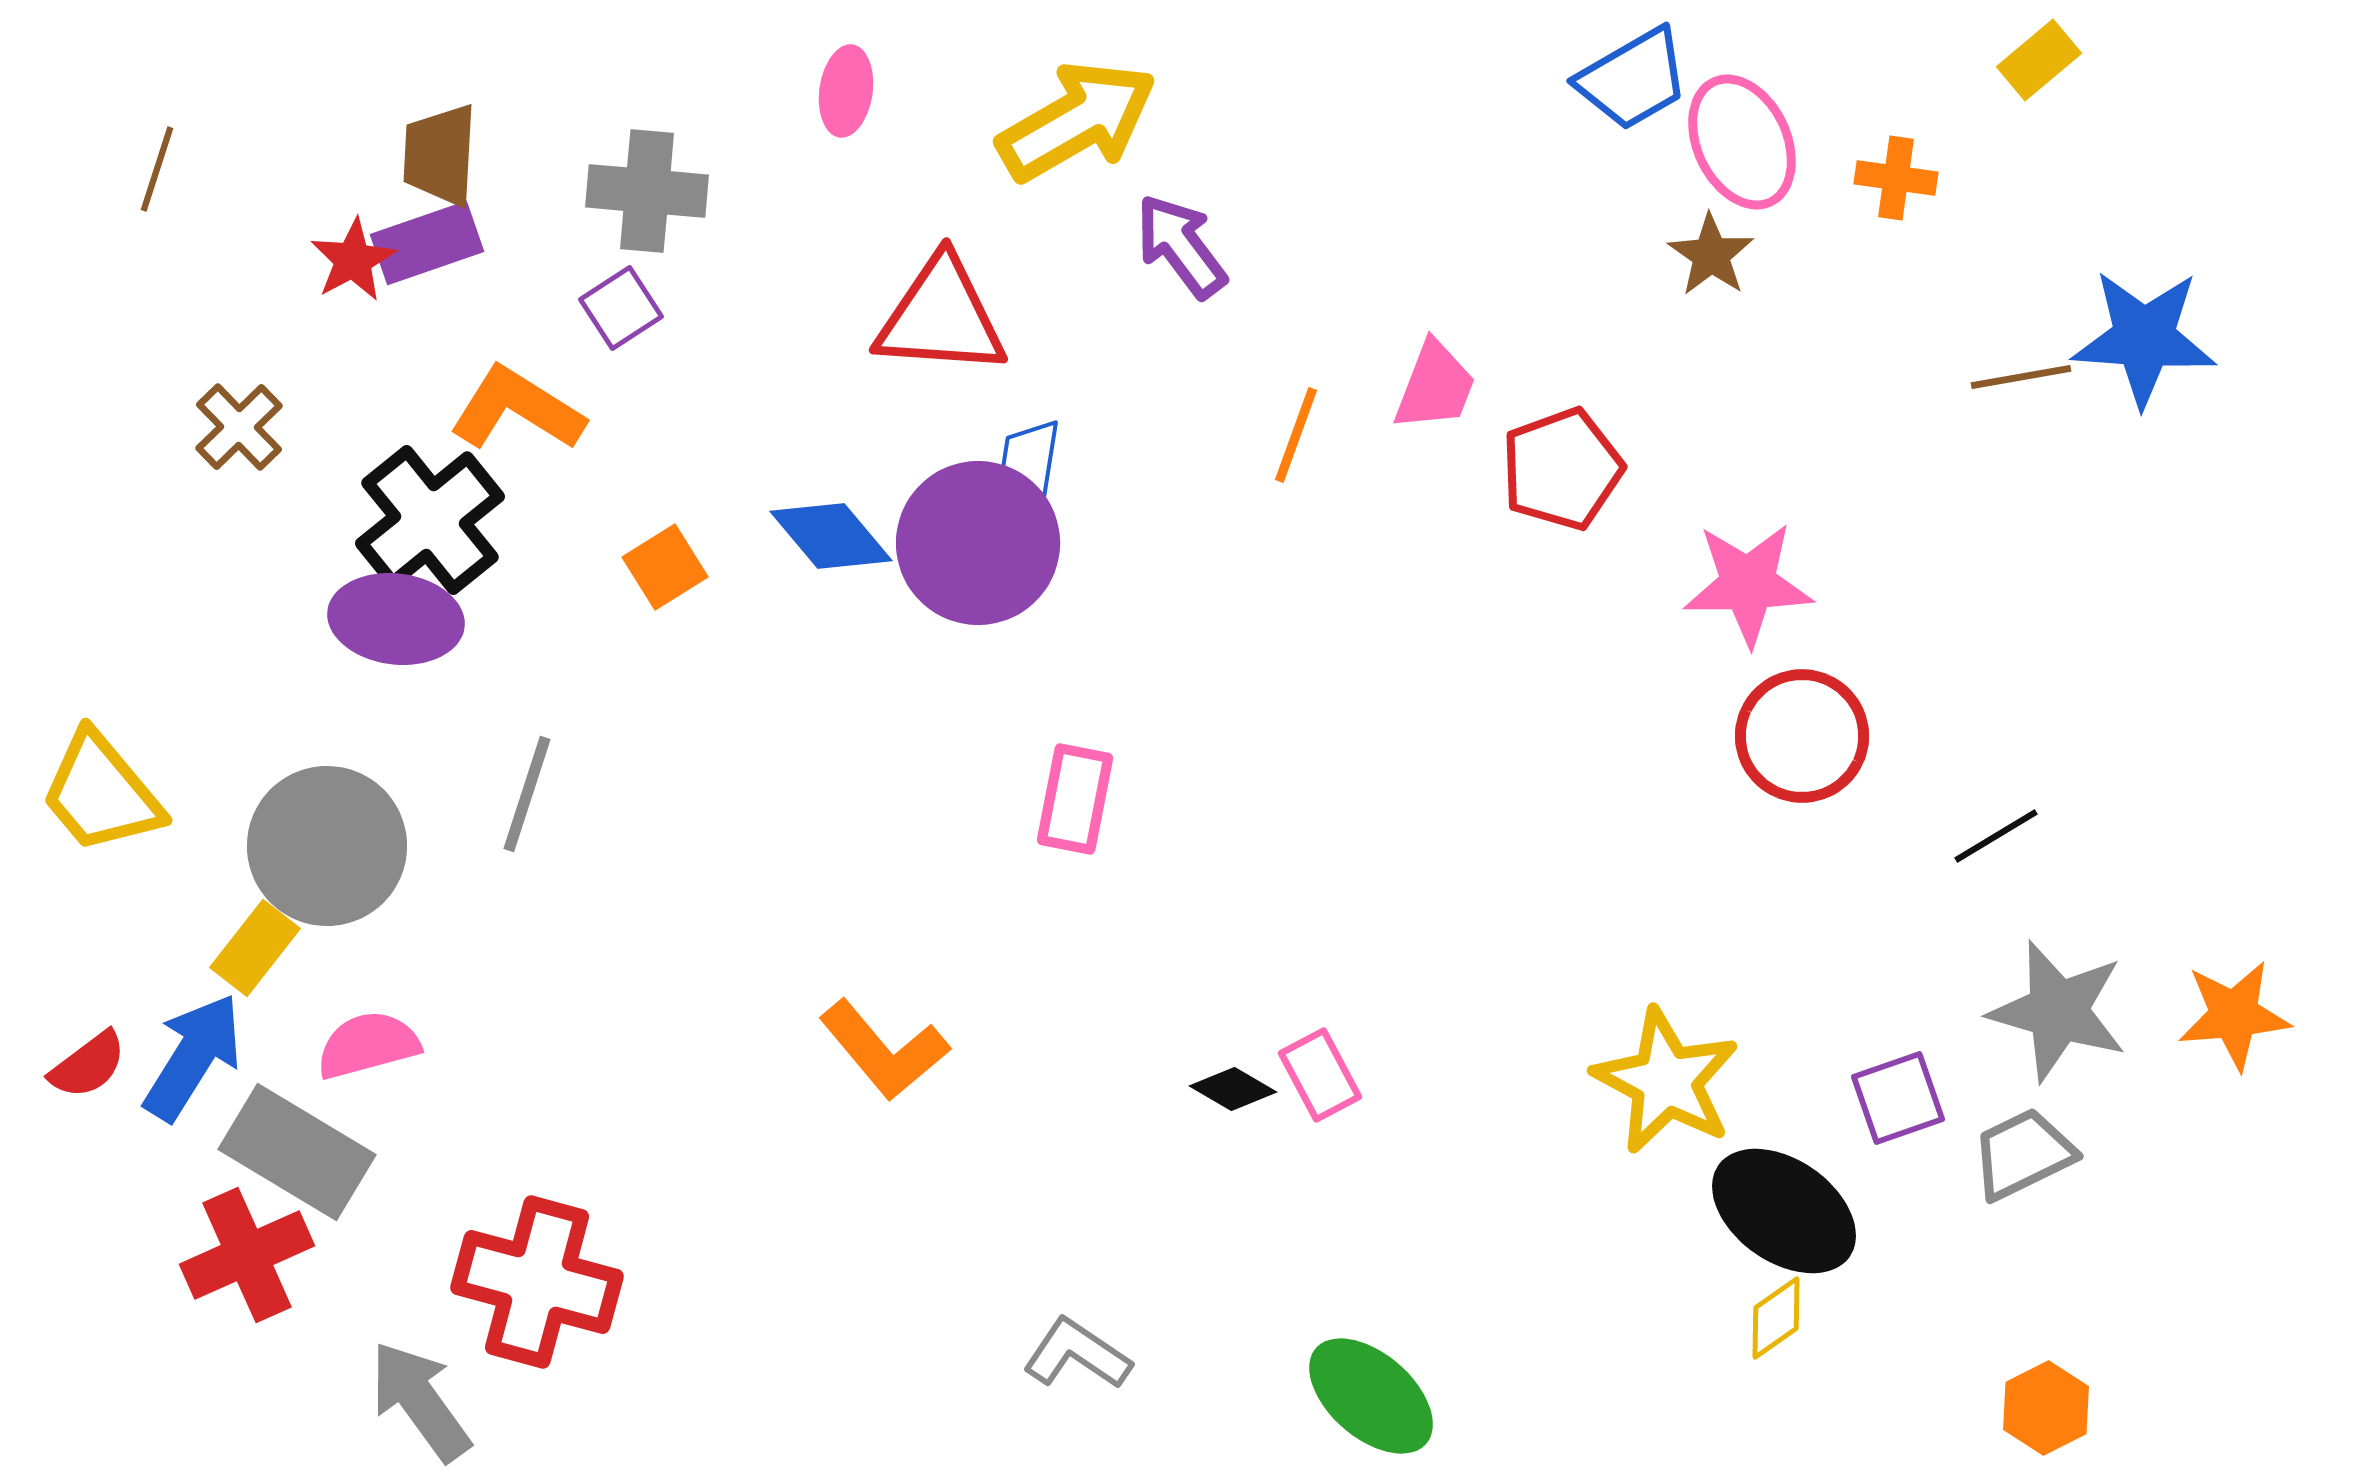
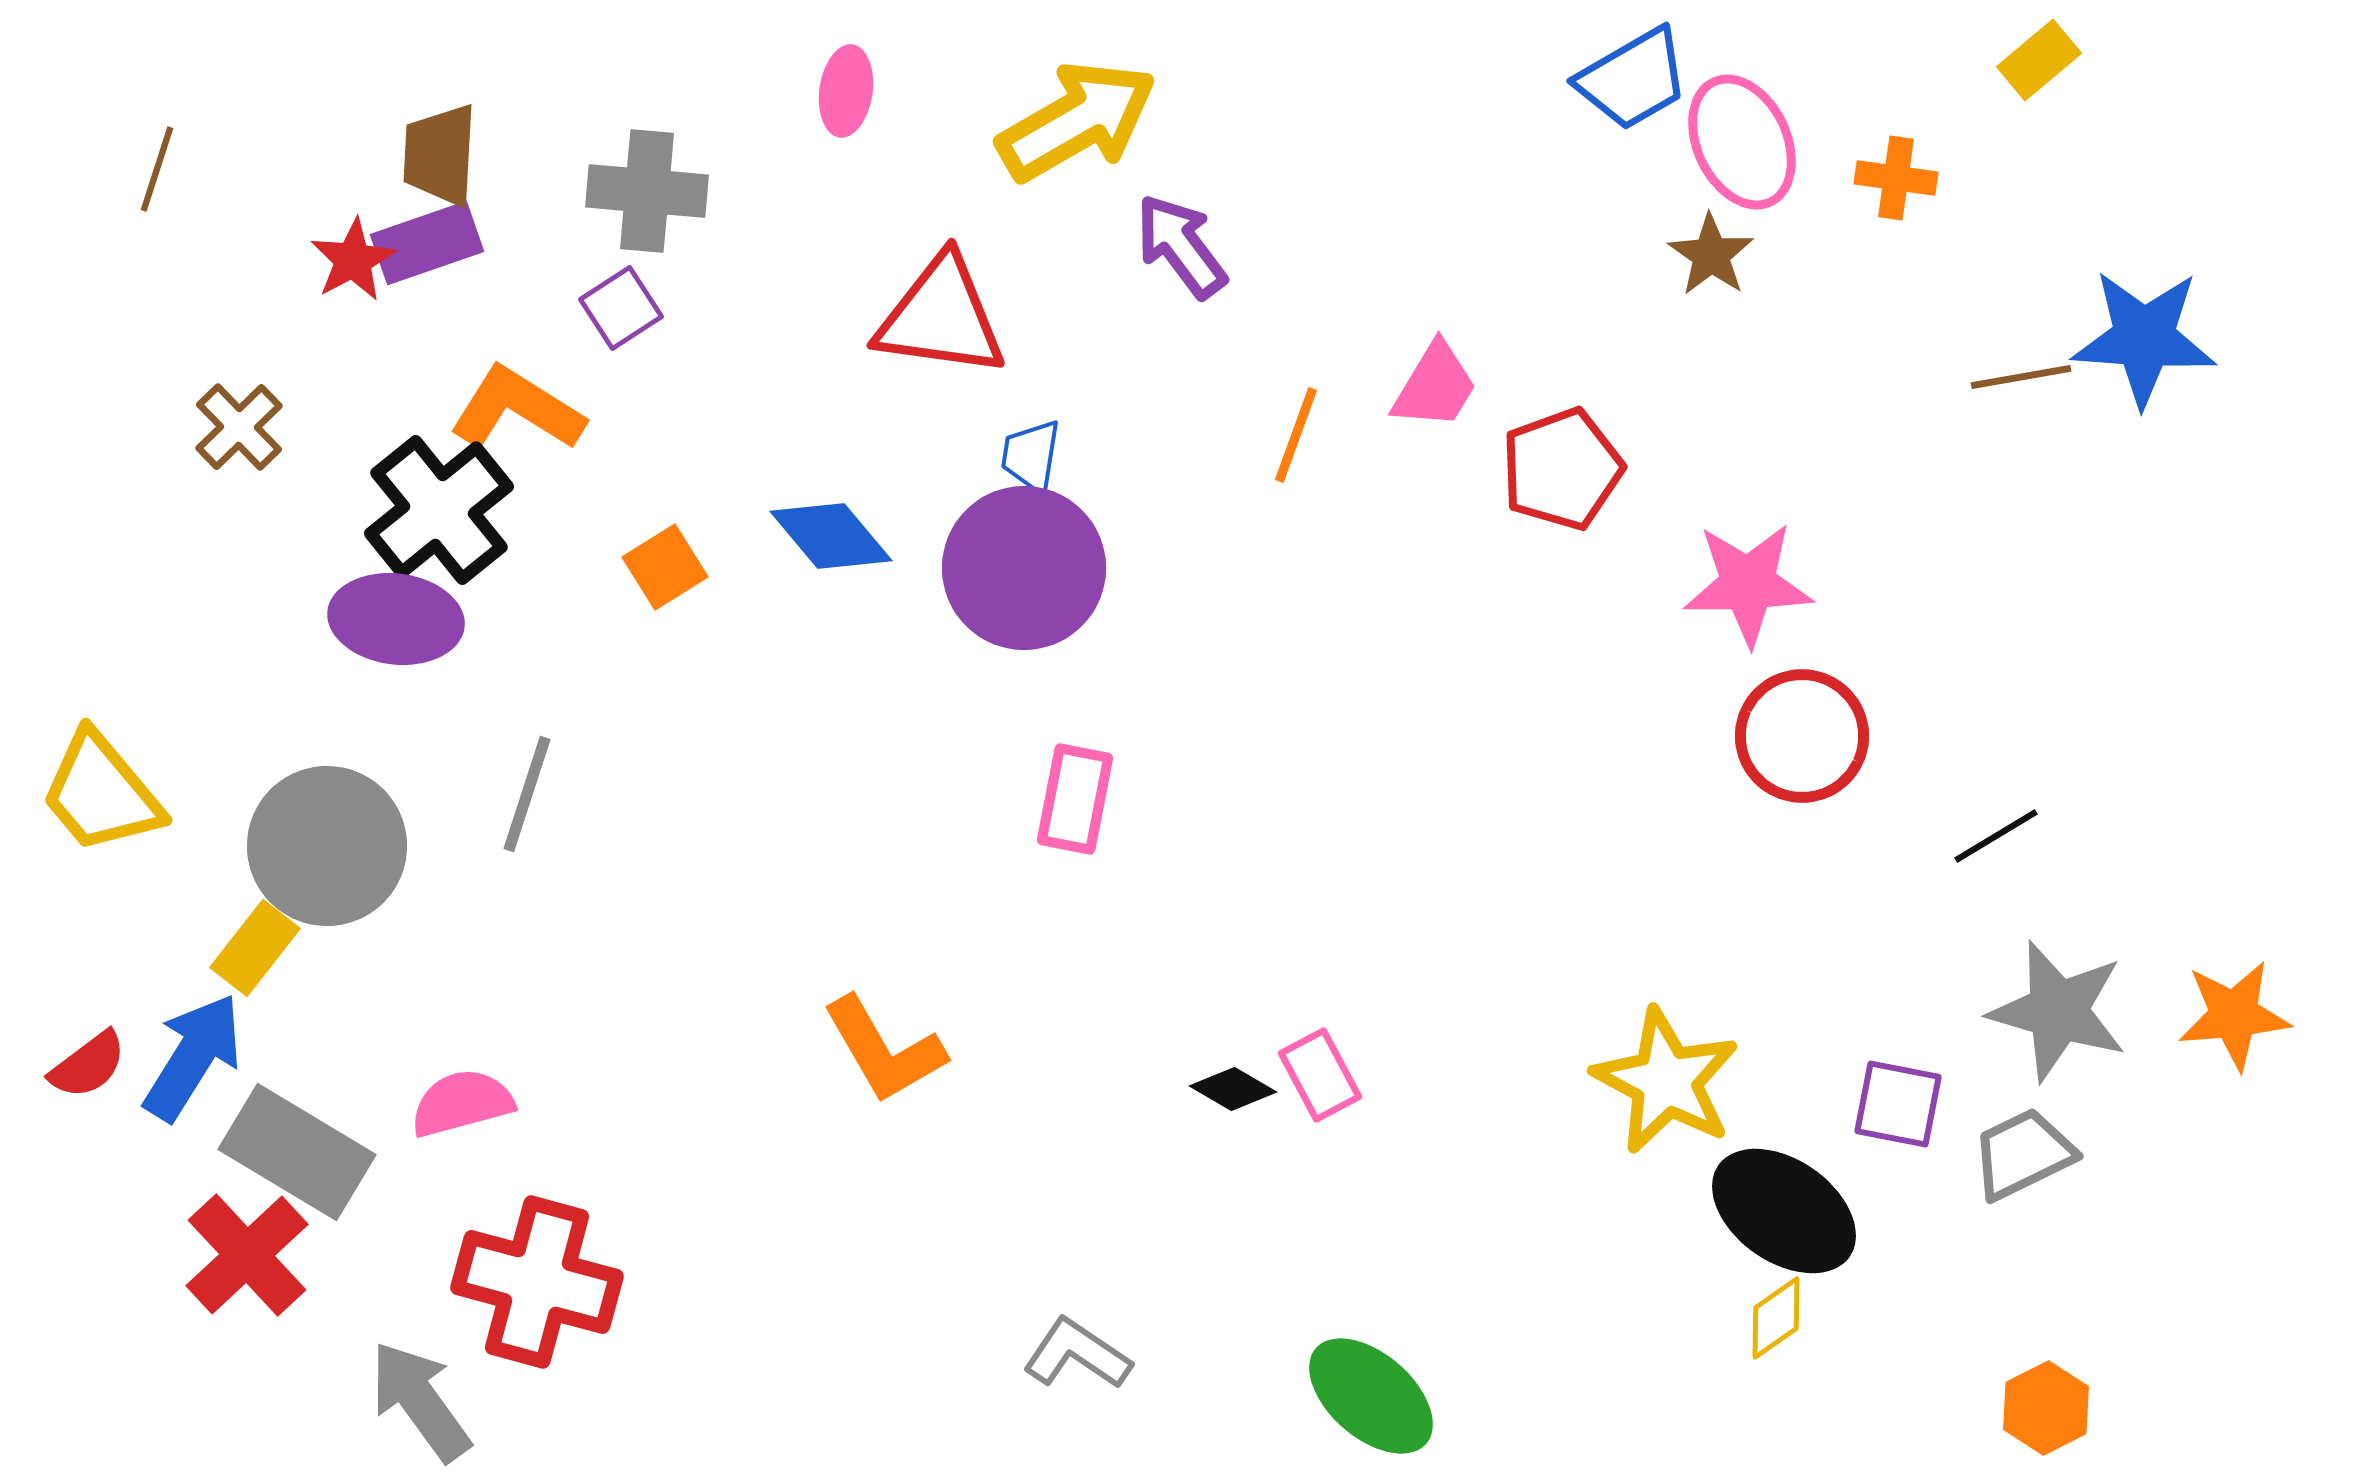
red triangle at (941, 317): rotated 4 degrees clockwise
pink trapezoid at (1435, 386): rotated 10 degrees clockwise
black cross at (430, 520): moved 9 px right, 10 px up
purple circle at (978, 543): moved 46 px right, 25 px down
pink semicircle at (368, 1045): moved 94 px right, 58 px down
orange L-shape at (884, 1050): rotated 10 degrees clockwise
purple square at (1898, 1098): moved 6 px down; rotated 30 degrees clockwise
red cross at (247, 1255): rotated 19 degrees counterclockwise
